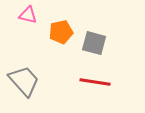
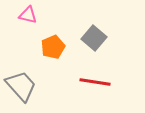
orange pentagon: moved 8 px left, 15 px down; rotated 10 degrees counterclockwise
gray square: moved 5 px up; rotated 25 degrees clockwise
gray trapezoid: moved 3 px left, 5 px down
